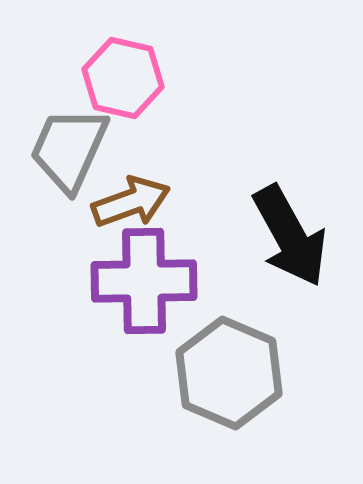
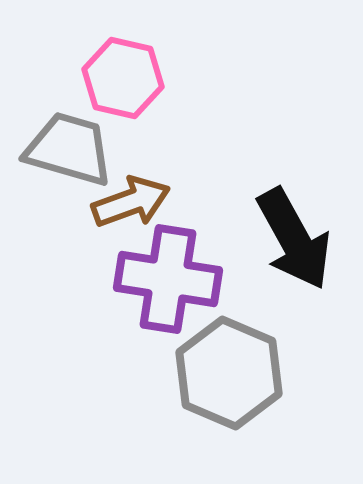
gray trapezoid: rotated 82 degrees clockwise
black arrow: moved 4 px right, 3 px down
purple cross: moved 24 px right, 2 px up; rotated 10 degrees clockwise
